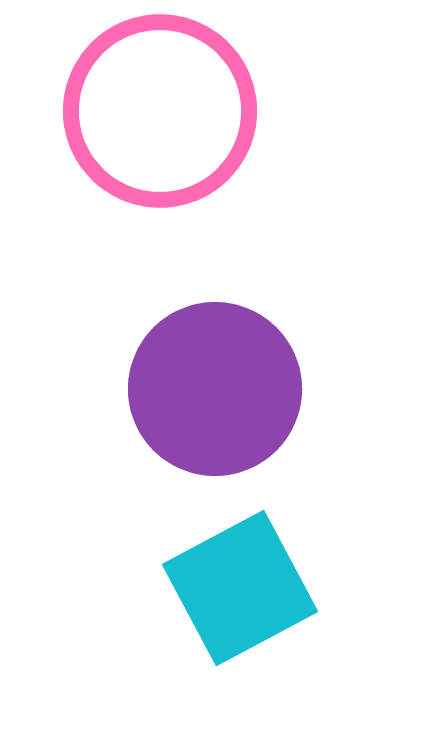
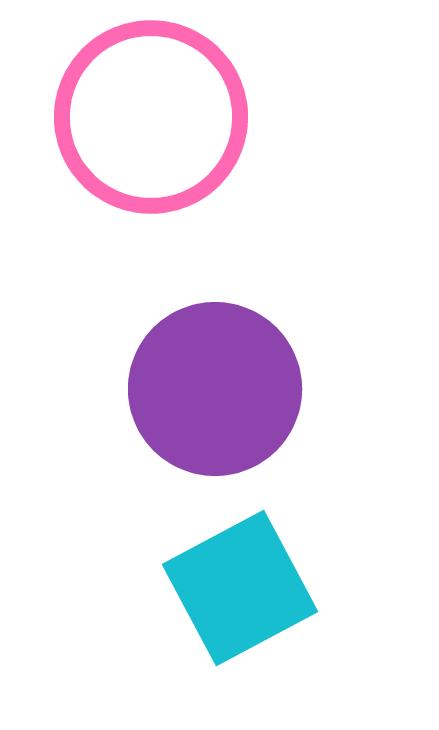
pink circle: moved 9 px left, 6 px down
